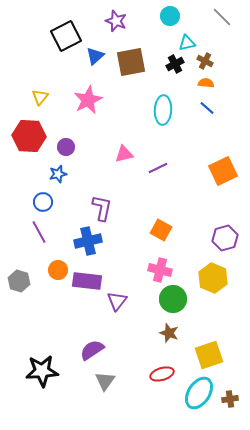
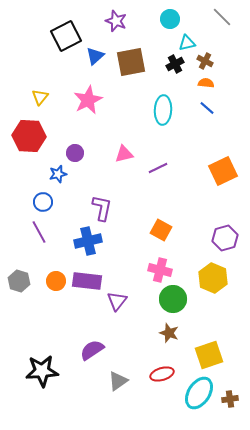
cyan circle at (170, 16): moved 3 px down
purple circle at (66, 147): moved 9 px right, 6 px down
orange circle at (58, 270): moved 2 px left, 11 px down
gray triangle at (105, 381): moved 13 px right; rotated 20 degrees clockwise
